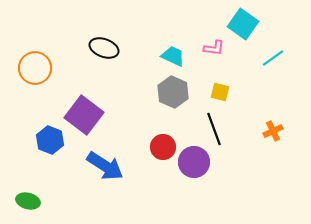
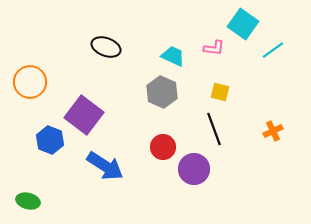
black ellipse: moved 2 px right, 1 px up
cyan line: moved 8 px up
orange circle: moved 5 px left, 14 px down
gray hexagon: moved 11 px left
purple circle: moved 7 px down
